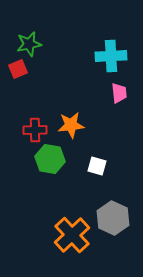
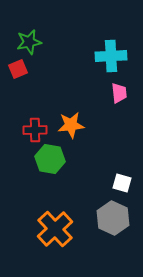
green star: moved 2 px up
white square: moved 25 px right, 17 px down
orange cross: moved 17 px left, 6 px up
